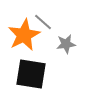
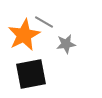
gray line: moved 1 px right; rotated 12 degrees counterclockwise
black square: rotated 20 degrees counterclockwise
